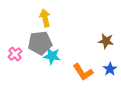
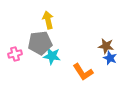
yellow arrow: moved 3 px right, 2 px down
brown star: moved 5 px down
pink cross: rotated 24 degrees clockwise
blue star: moved 11 px up; rotated 16 degrees counterclockwise
